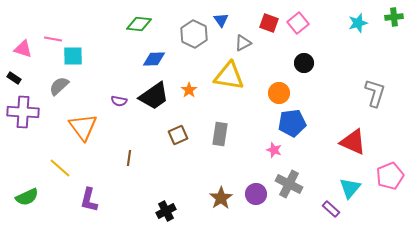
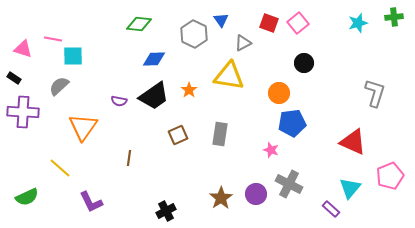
orange triangle: rotated 12 degrees clockwise
pink star: moved 3 px left
purple L-shape: moved 2 px right, 2 px down; rotated 40 degrees counterclockwise
